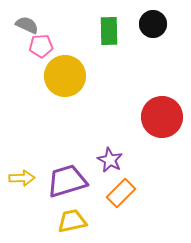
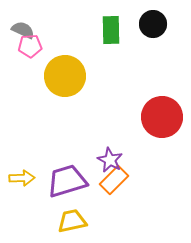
gray semicircle: moved 4 px left, 5 px down
green rectangle: moved 2 px right, 1 px up
pink pentagon: moved 11 px left
orange rectangle: moved 7 px left, 13 px up
